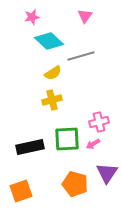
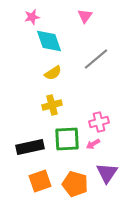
cyan diamond: rotated 28 degrees clockwise
gray line: moved 15 px right, 3 px down; rotated 24 degrees counterclockwise
yellow cross: moved 5 px down
orange square: moved 19 px right, 10 px up
